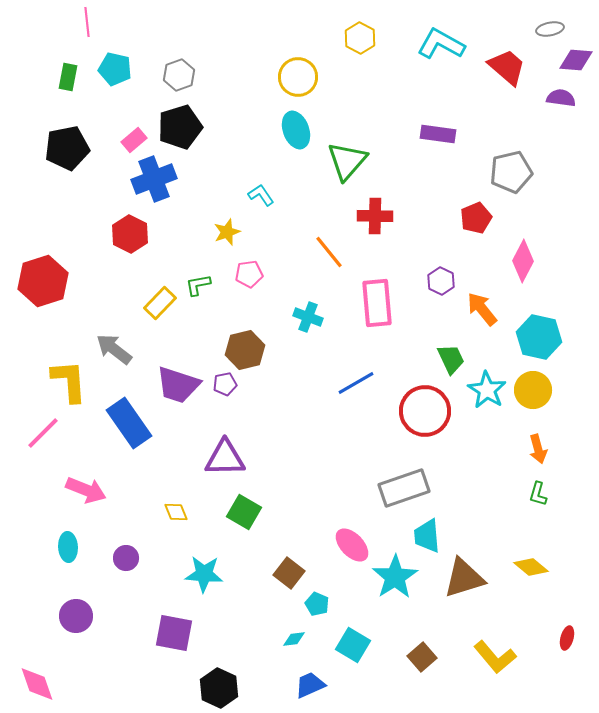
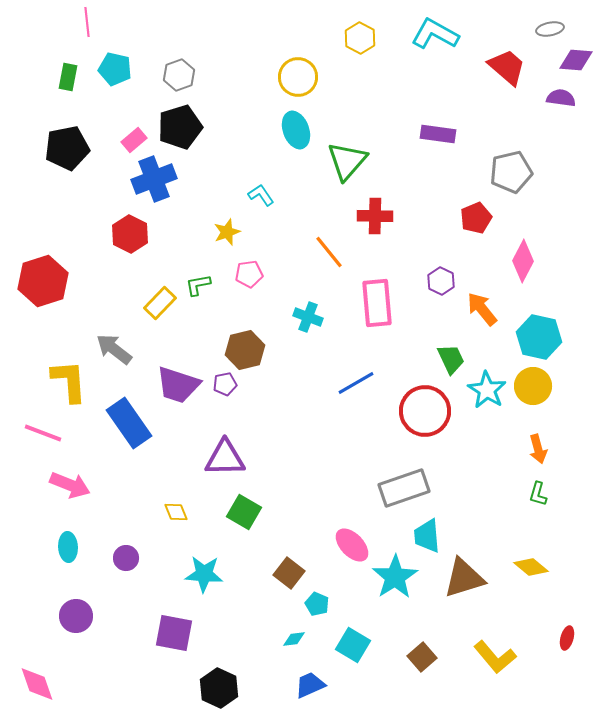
cyan L-shape at (441, 44): moved 6 px left, 10 px up
yellow circle at (533, 390): moved 4 px up
pink line at (43, 433): rotated 66 degrees clockwise
pink arrow at (86, 490): moved 16 px left, 5 px up
